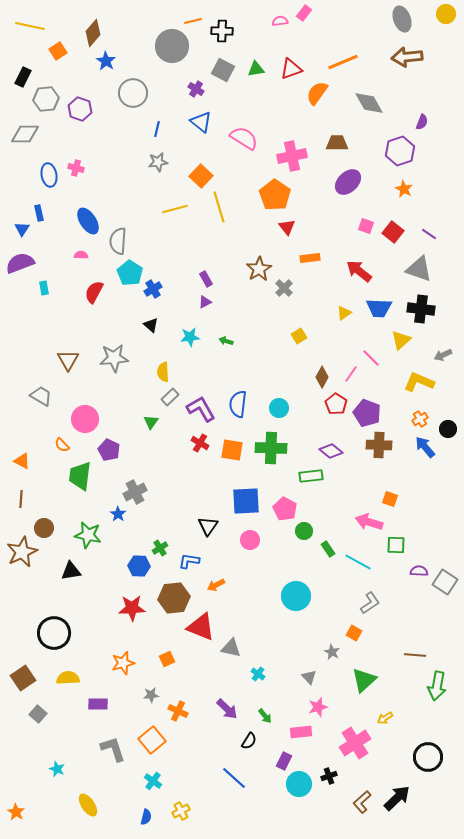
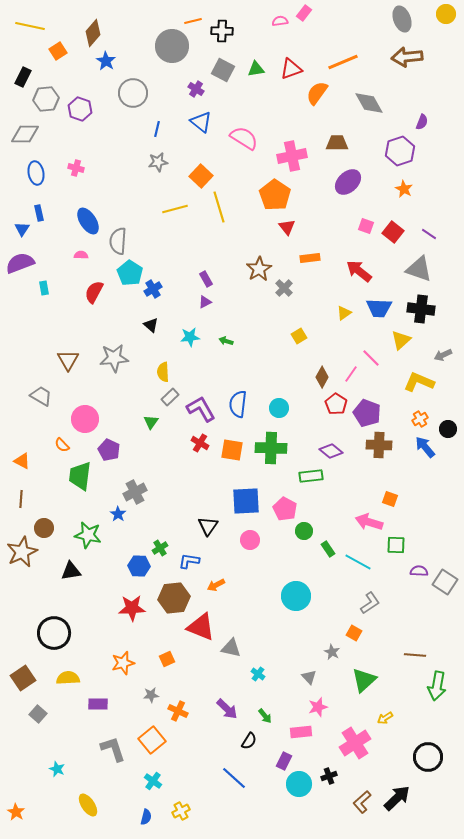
blue ellipse at (49, 175): moved 13 px left, 2 px up
